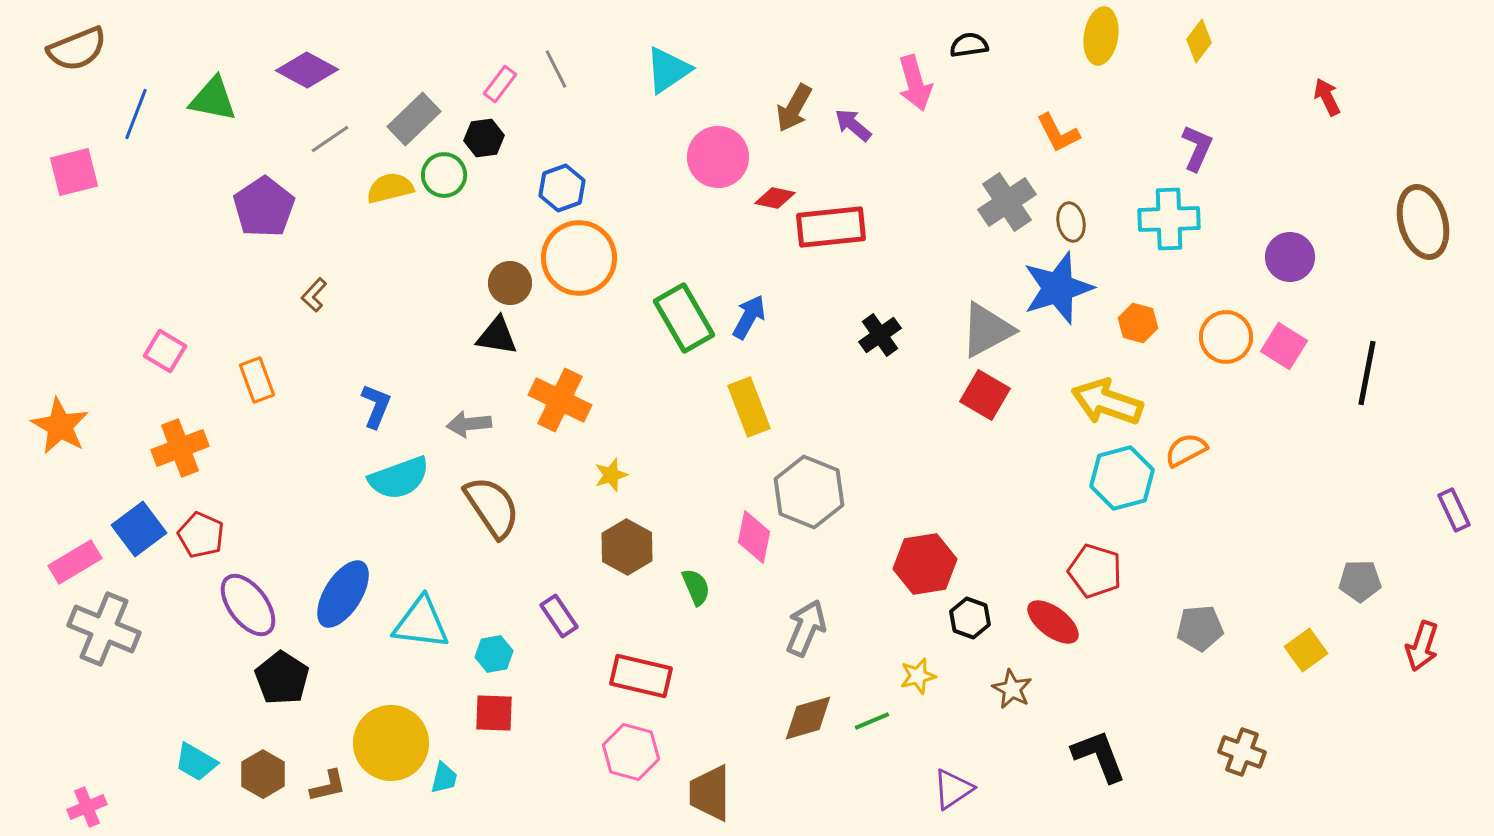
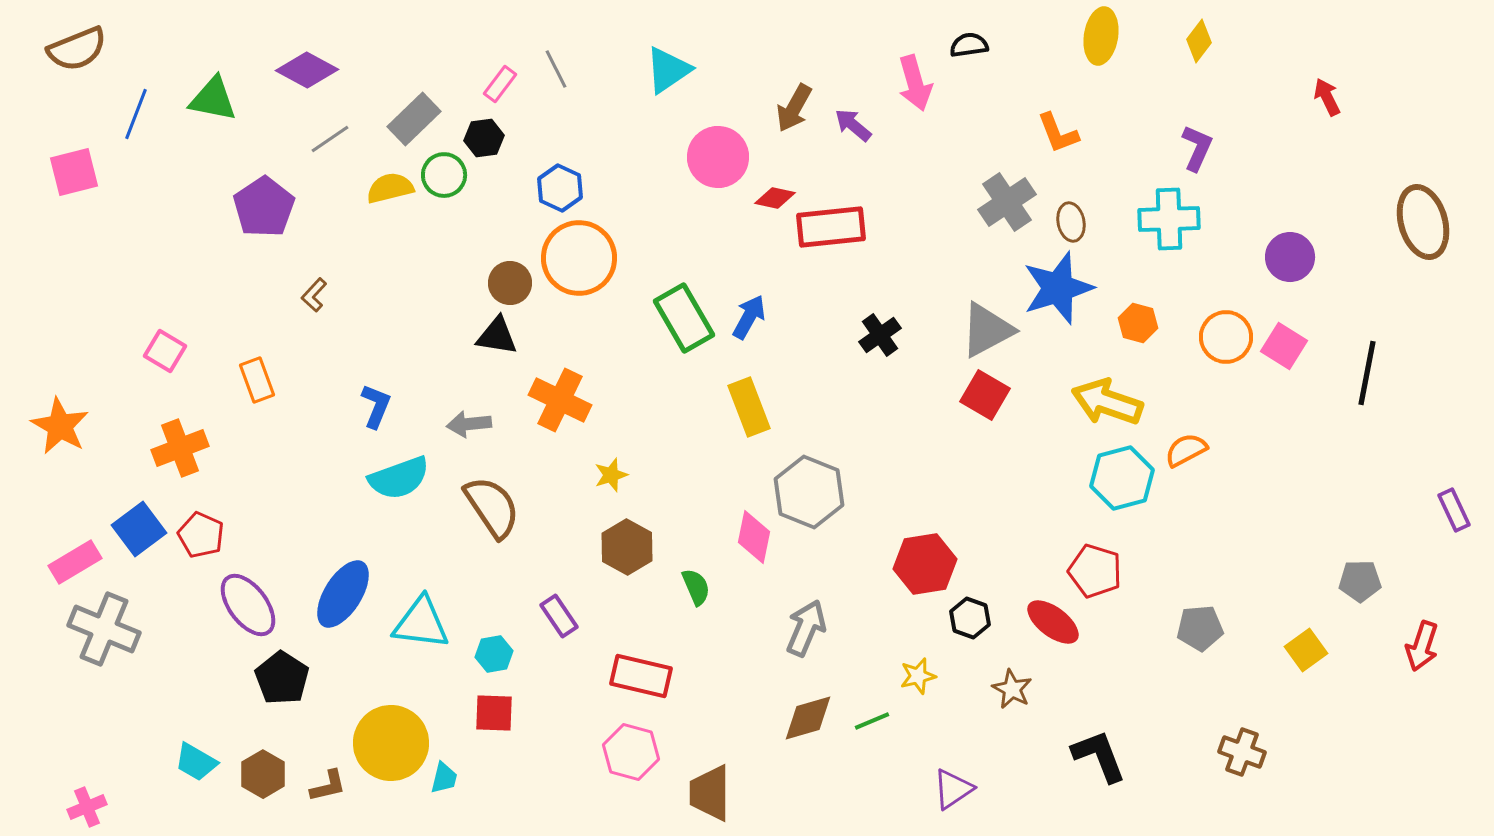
orange L-shape at (1058, 133): rotated 6 degrees clockwise
blue hexagon at (562, 188): moved 2 px left; rotated 15 degrees counterclockwise
